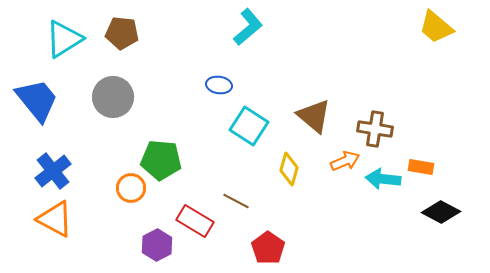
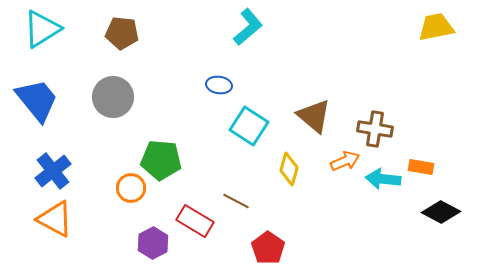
yellow trapezoid: rotated 129 degrees clockwise
cyan triangle: moved 22 px left, 10 px up
purple hexagon: moved 4 px left, 2 px up
